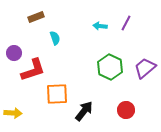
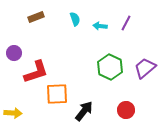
cyan semicircle: moved 20 px right, 19 px up
red L-shape: moved 3 px right, 2 px down
